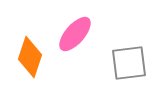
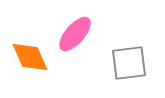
orange diamond: rotated 42 degrees counterclockwise
